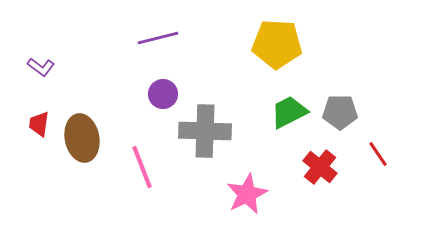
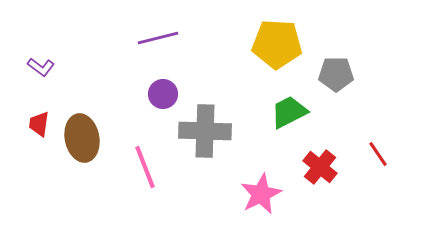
gray pentagon: moved 4 px left, 38 px up
pink line: moved 3 px right
pink star: moved 14 px right
